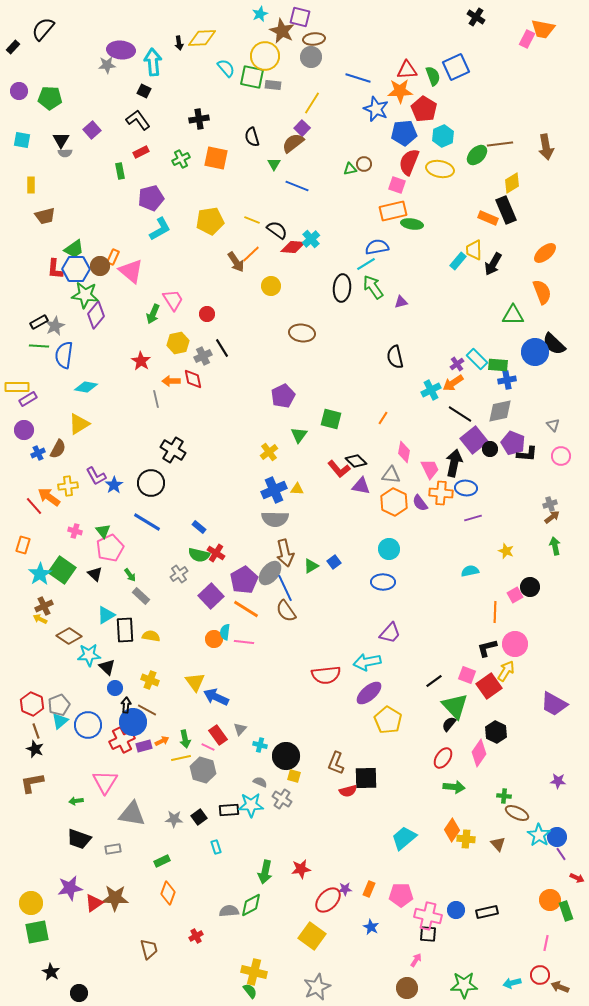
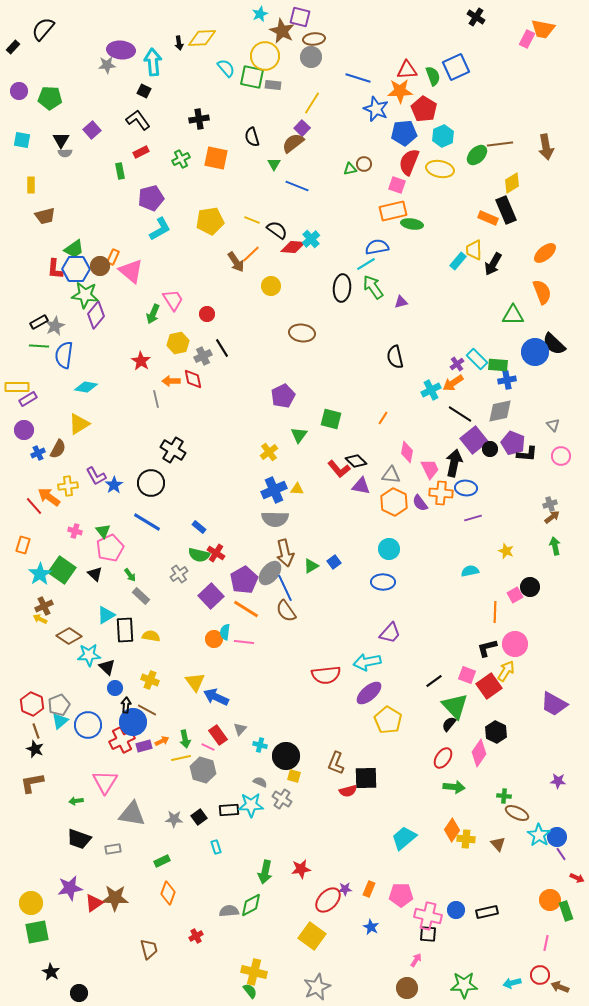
pink diamond at (404, 452): moved 3 px right
